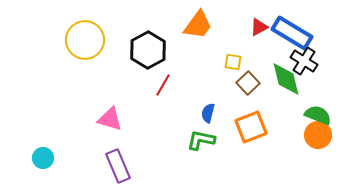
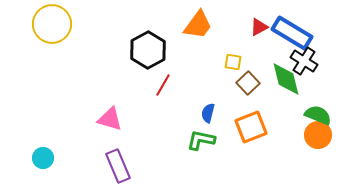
yellow circle: moved 33 px left, 16 px up
